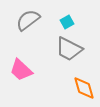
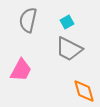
gray semicircle: rotated 40 degrees counterclockwise
pink trapezoid: rotated 105 degrees counterclockwise
orange diamond: moved 3 px down
